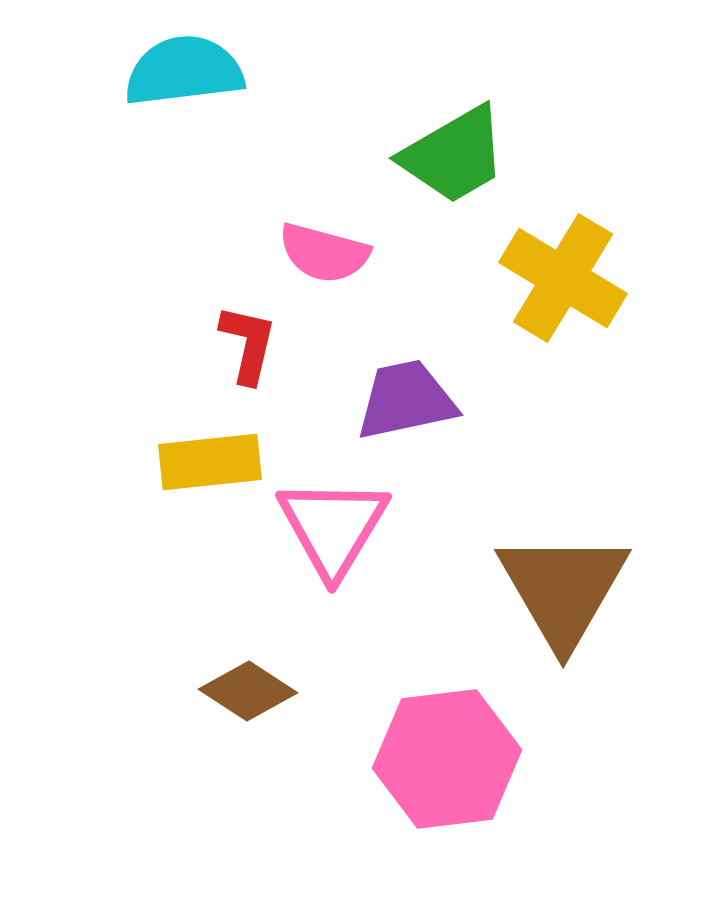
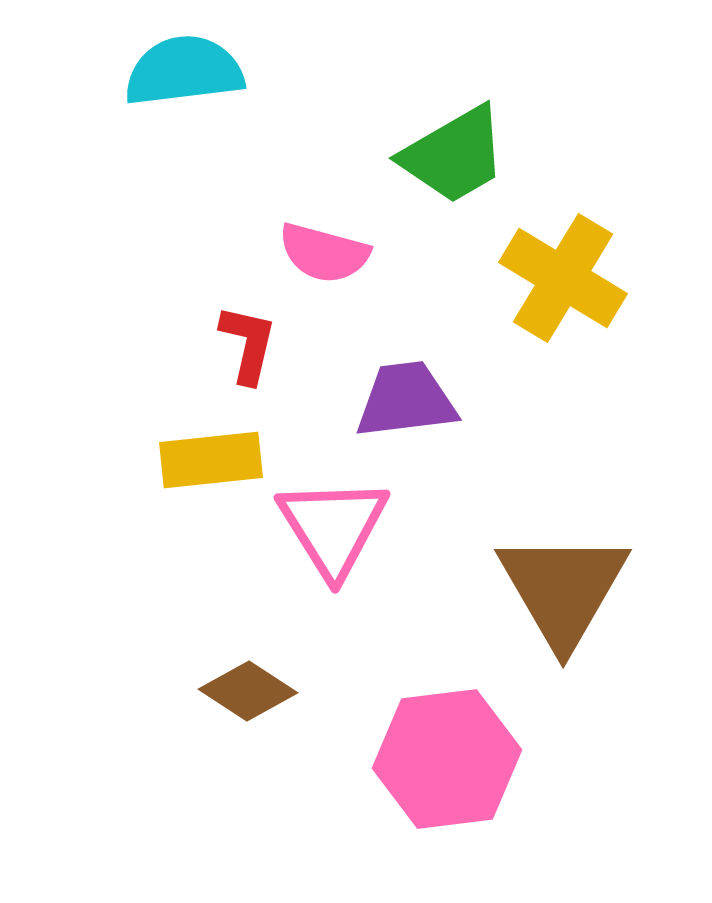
purple trapezoid: rotated 5 degrees clockwise
yellow rectangle: moved 1 px right, 2 px up
pink triangle: rotated 3 degrees counterclockwise
